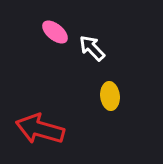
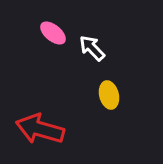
pink ellipse: moved 2 px left, 1 px down
yellow ellipse: moved 1 px left, 1 px up; rotated 8 degrees counterclockwise
